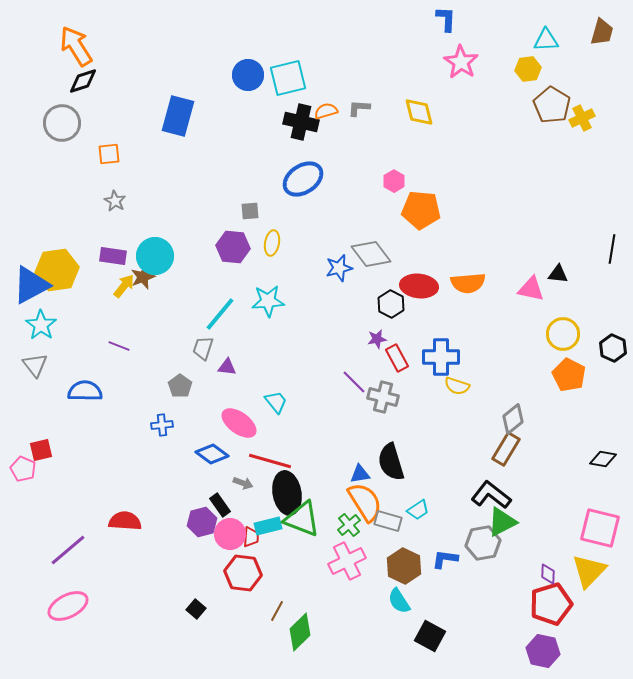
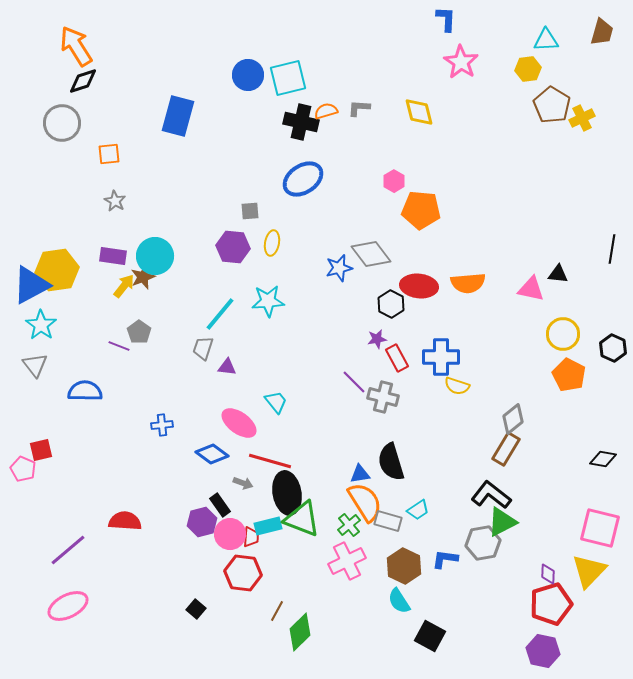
gray pentagon at (180, 386): moved 41 px left, 54 px up
